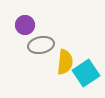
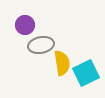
yellow semicircle: moved 3 px left, 1 px down; rotated 15 degrees counterclockwise
cyan square: rotated 8 degrees clockwise
